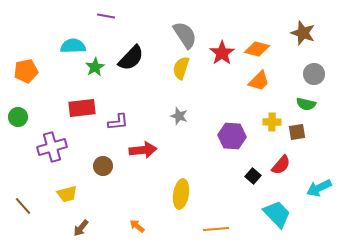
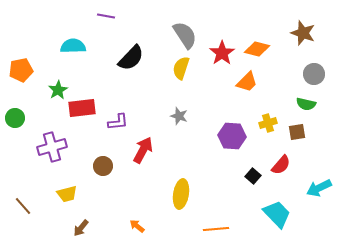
green star: moved 37 px left, 23 px down
orange pentagon: moved 5 px left, 1 px up
orange trapezoid: moved 12 px left, 1 px down
green circle: moved 3 px left, 1 px down
yellow cross: moved 4 px left, 1 px down; rotated 18 degrees counterclockwise
red arrow: rotated 56 degrees counterclockwise
